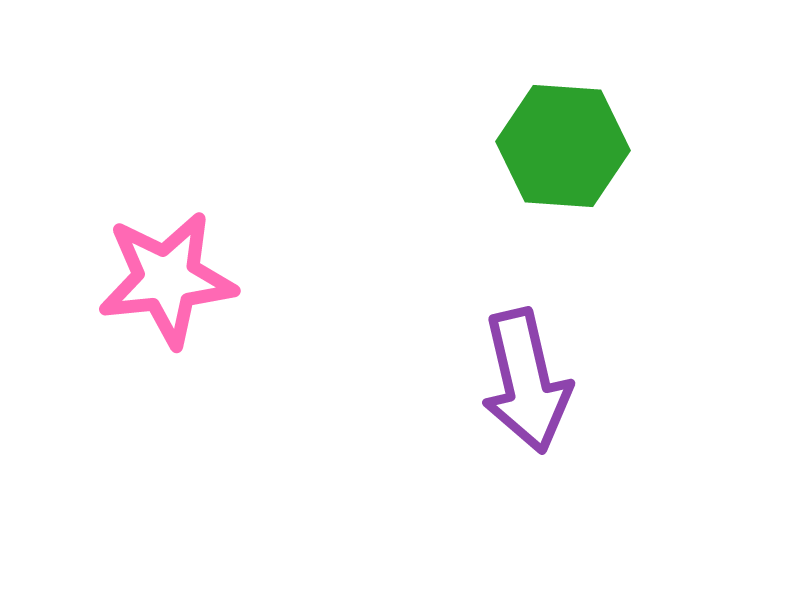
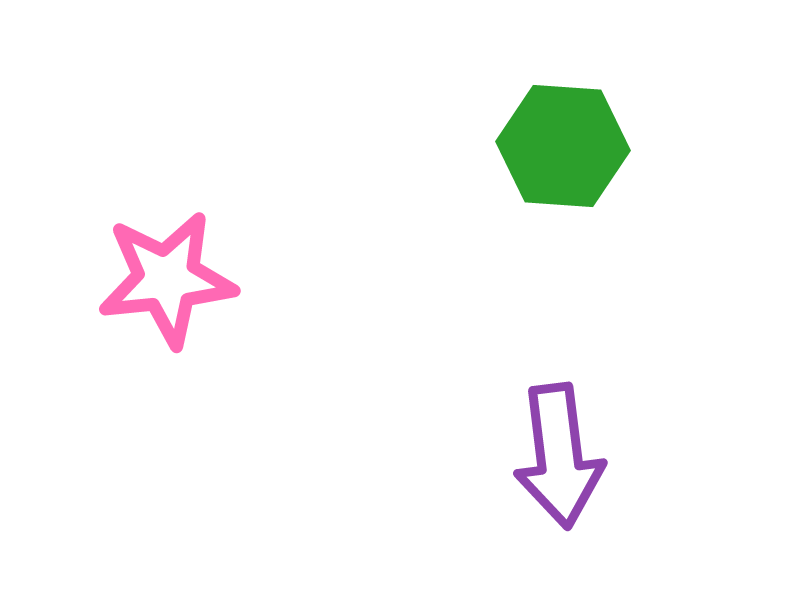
purple arrow: moved 33 px right, 75 px down; rotated 6 degrees clockwise
